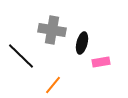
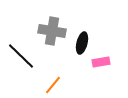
gray cross: moved 1 px down
